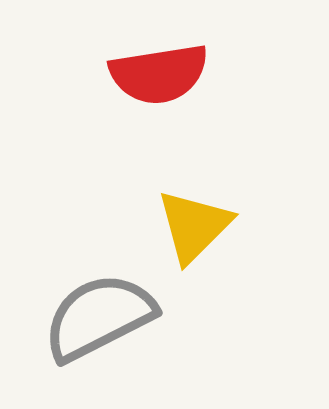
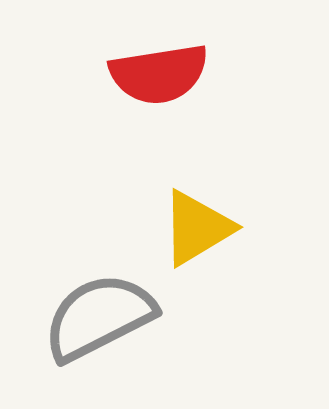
yellow triangle: moved 3 px right, 2 px down; rotated 14 degrees clockwise
